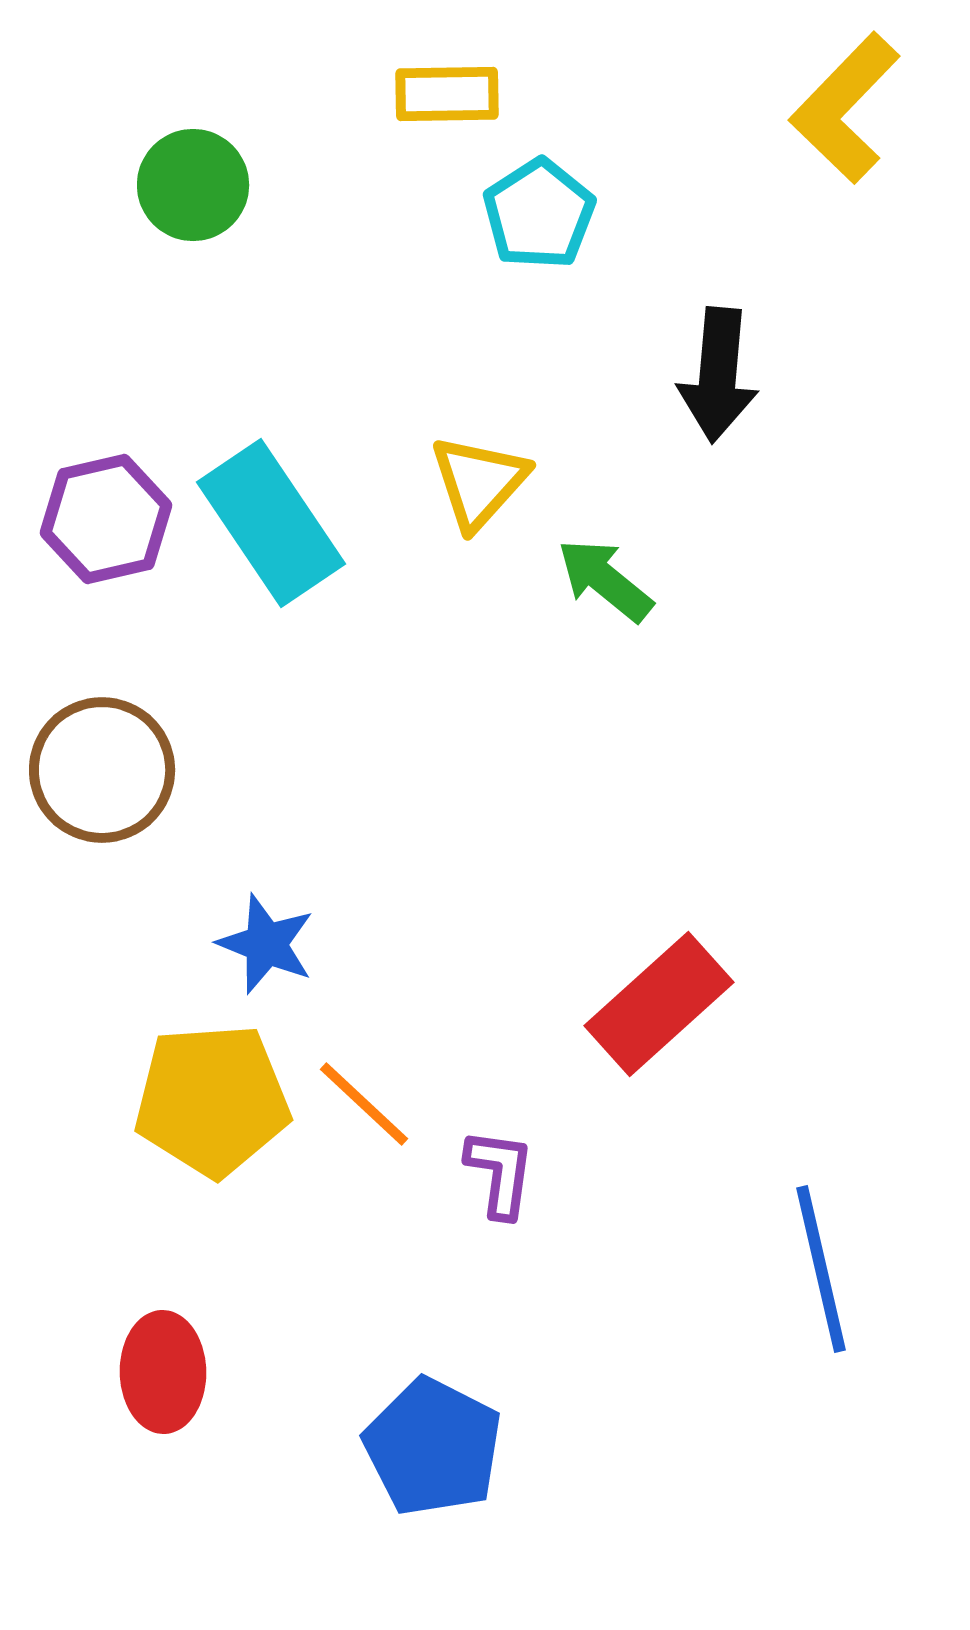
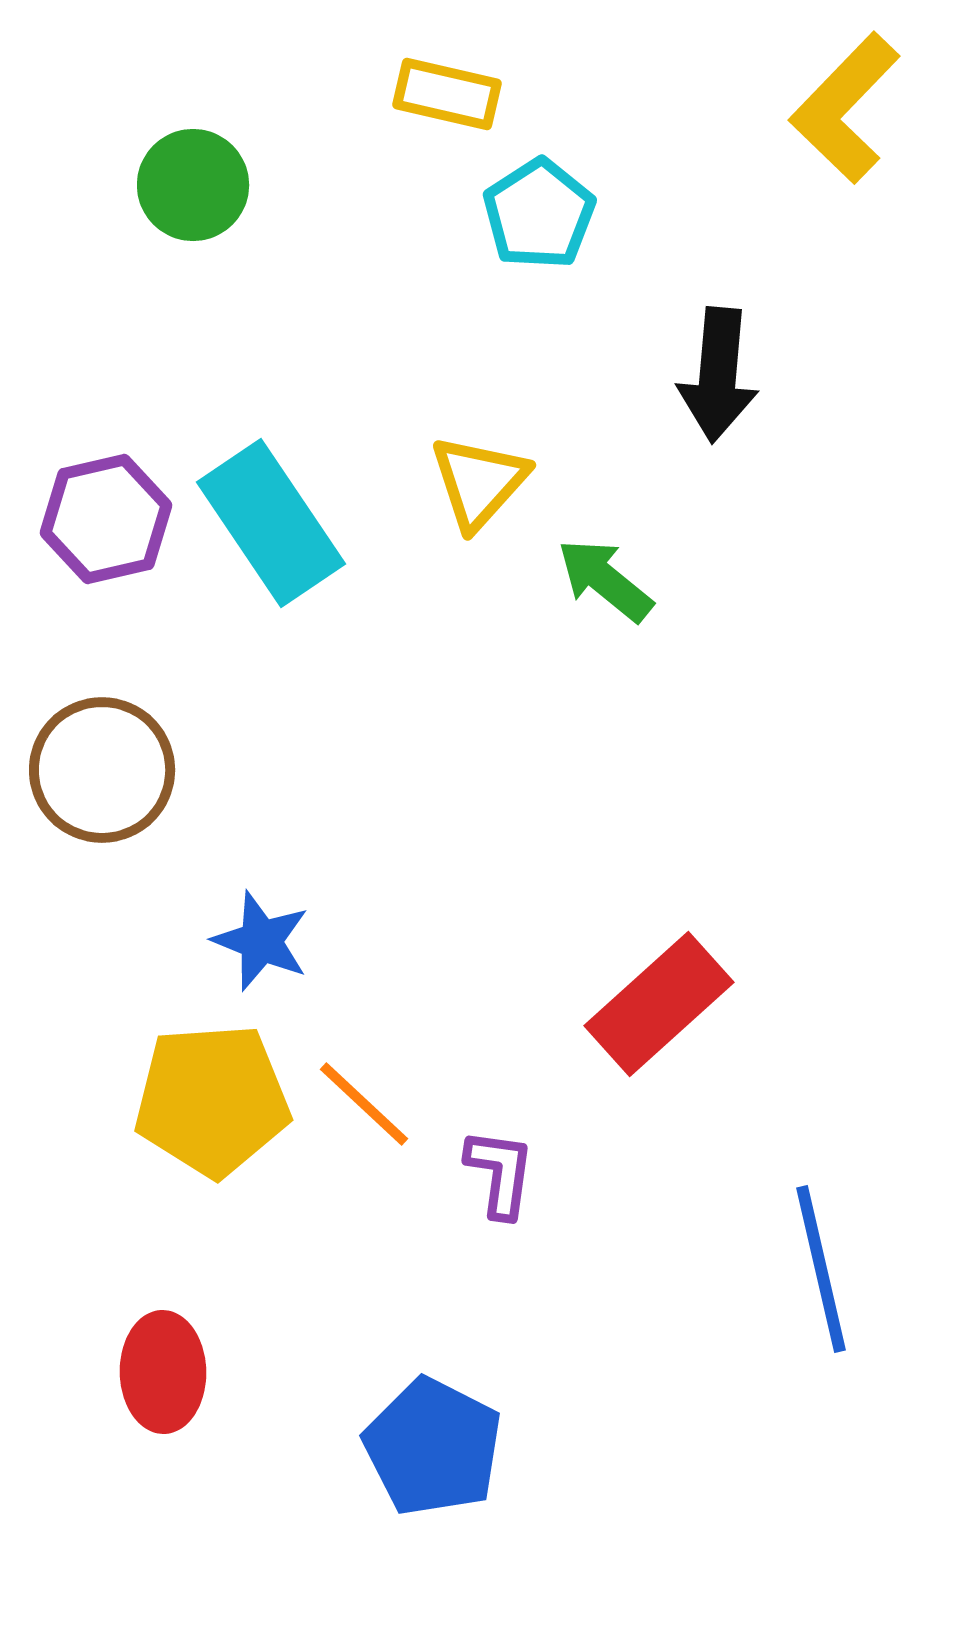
yellow rectangle: rotated 14 degrees clockwise
blue star: moved 5 px left, 3 px up
